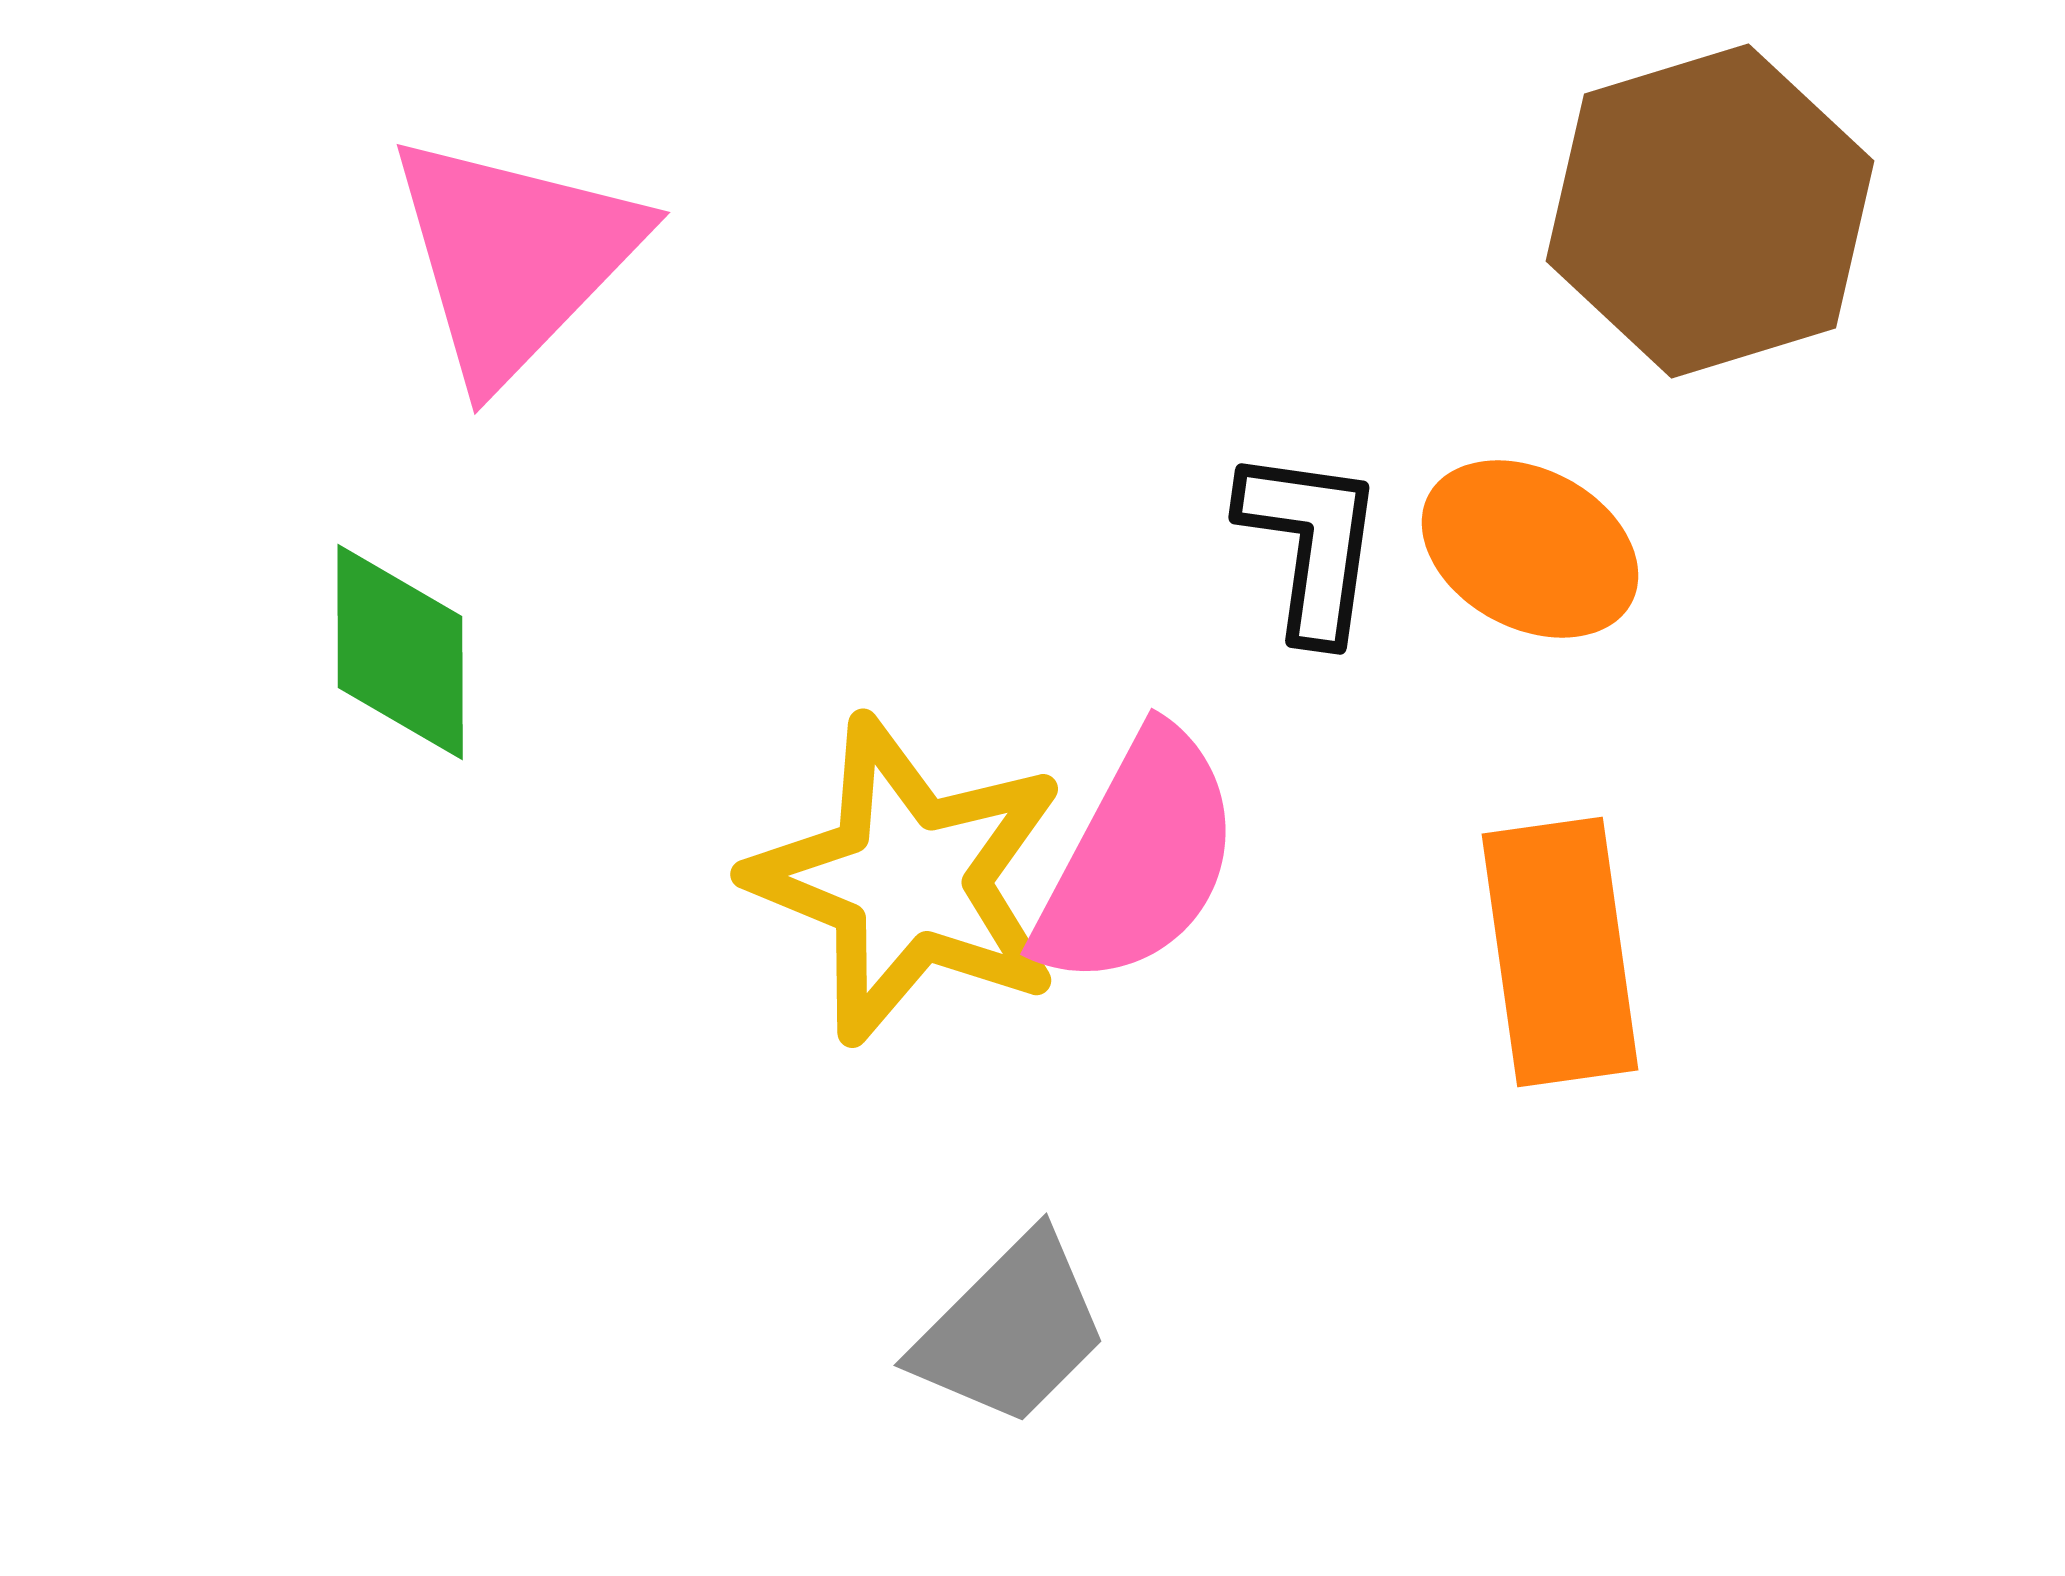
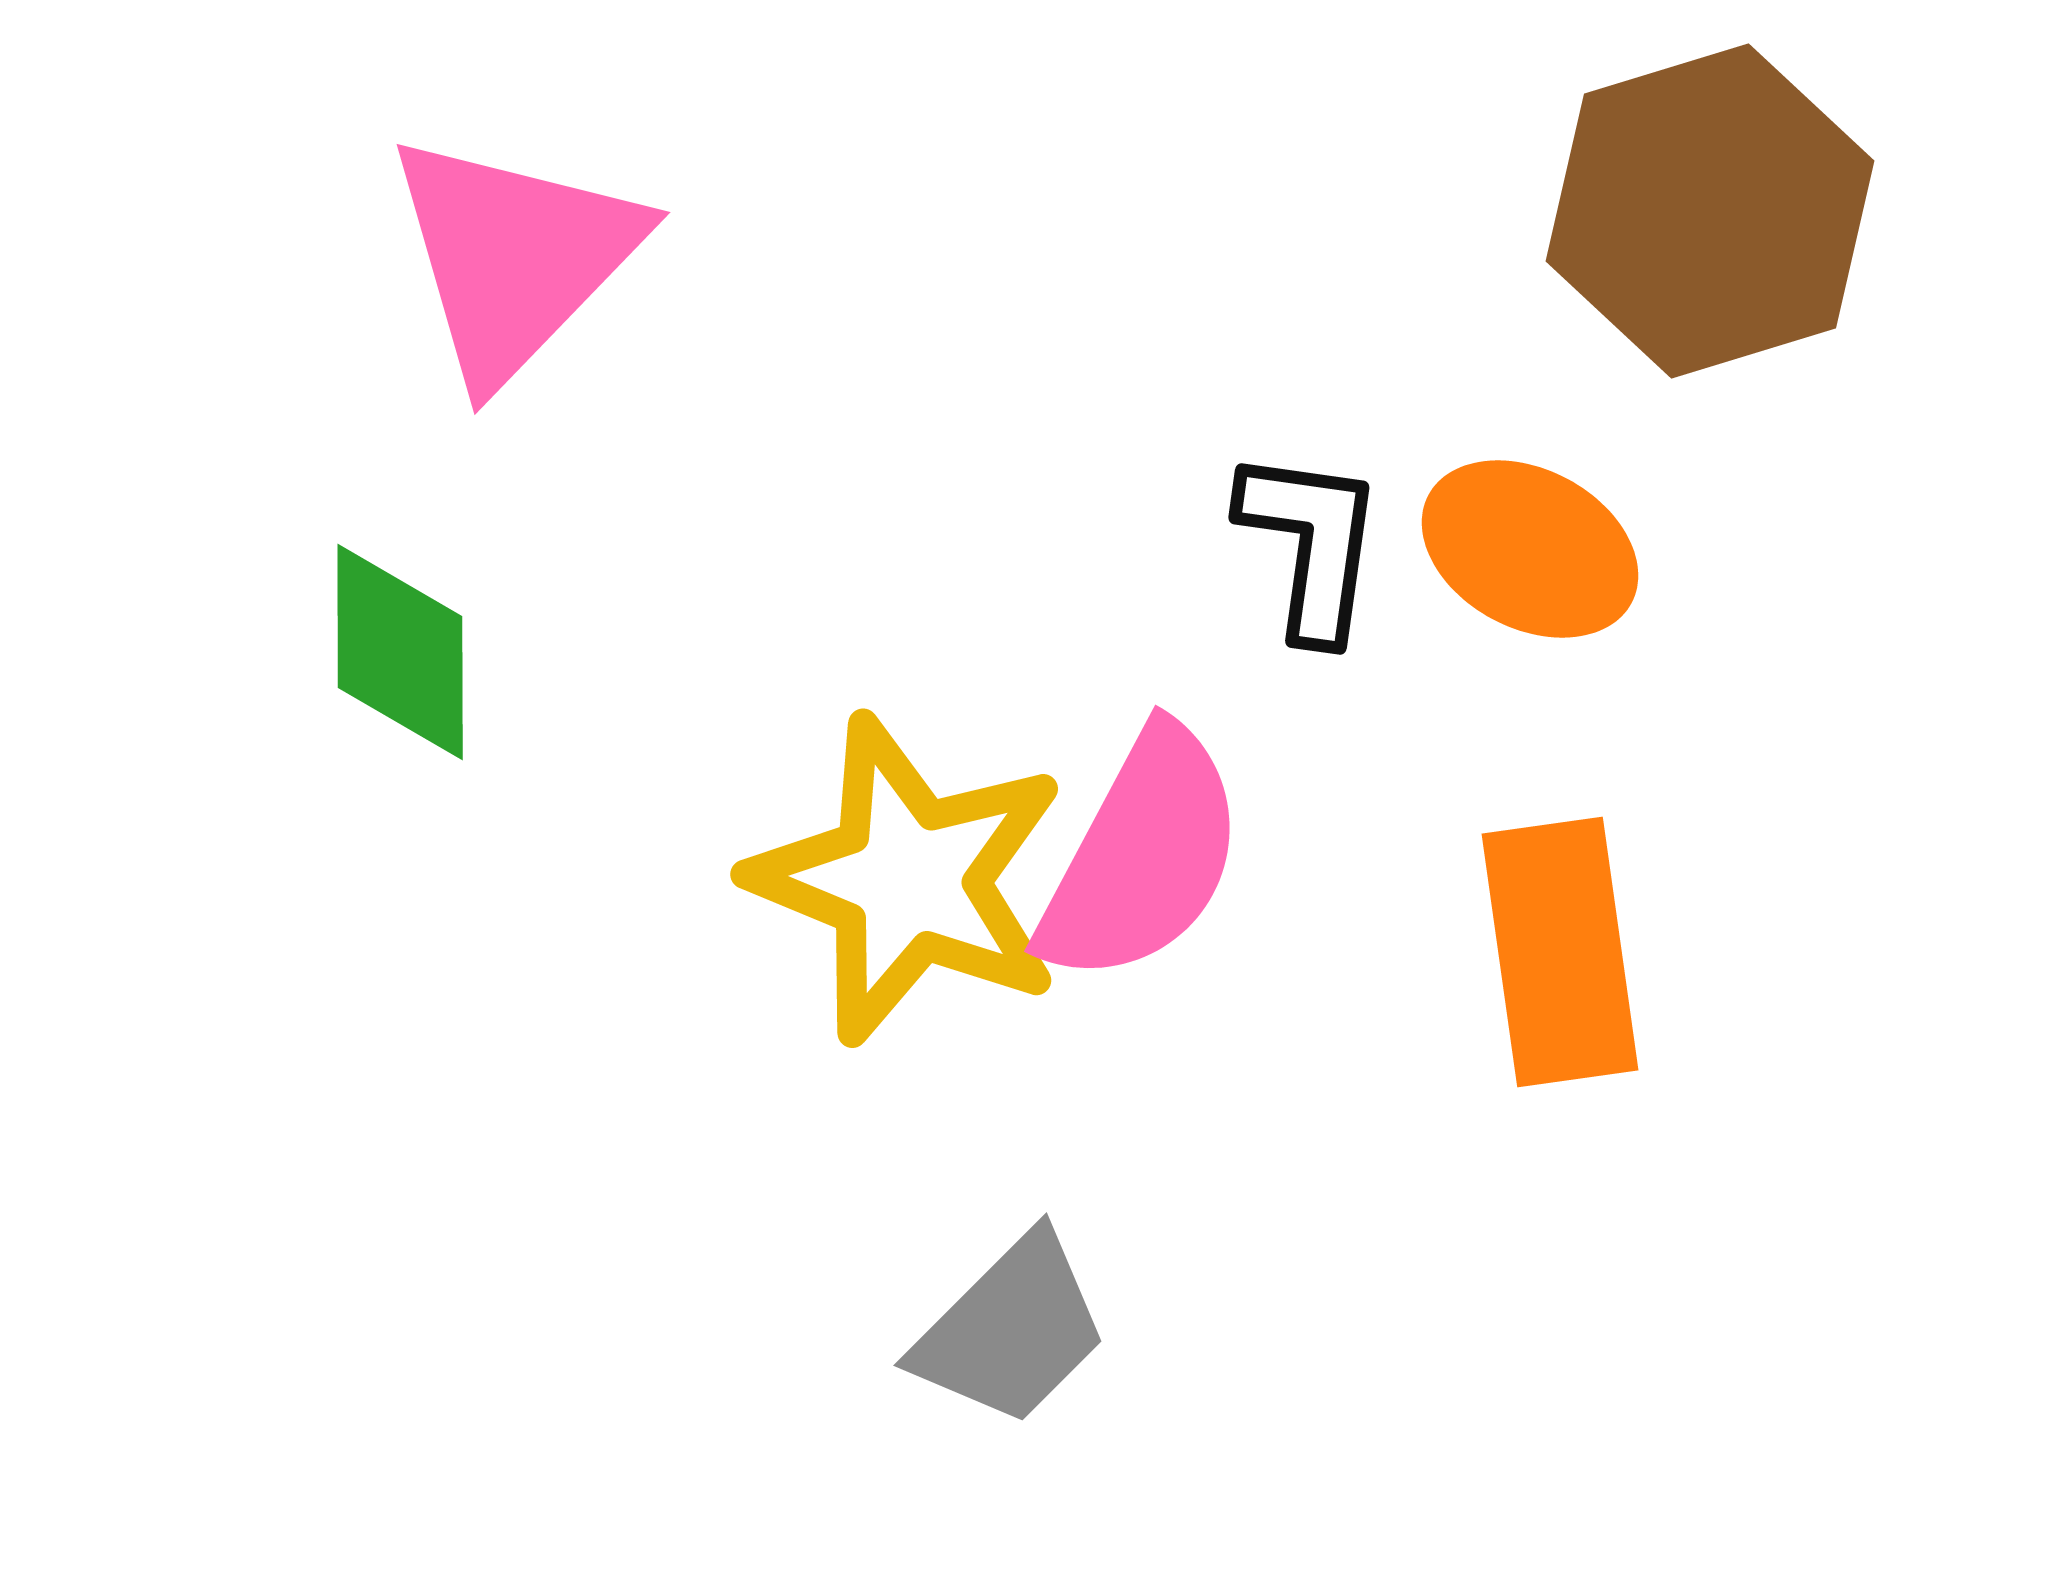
pink semicircle: moved 4 px right, 3 px up
